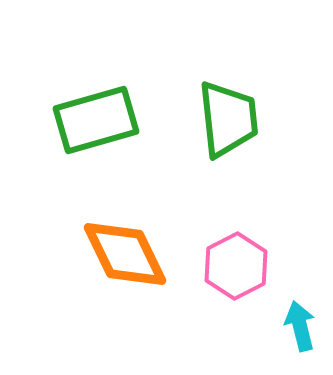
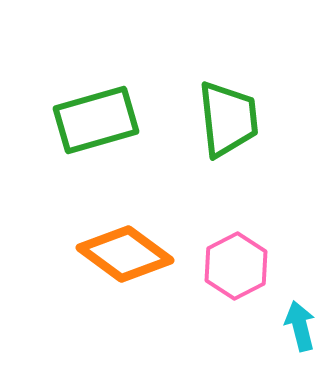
orange diamond: rotated 28 degrees counterclockwise
